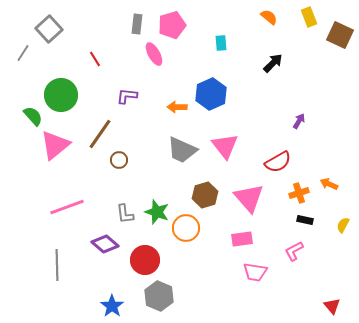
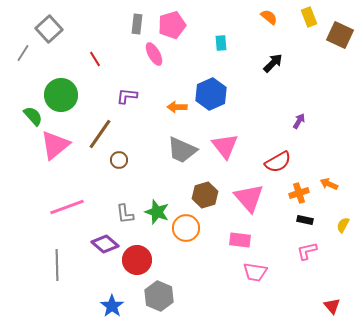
pink rectangle at (242, 239): moved 2 px left, 1 px down; rotated 15 degrees clockwise
pink L-shape at (294, 251): moved 13 px right; rotated 15 degrees clockwise
red circle at (145, 260): moved 8 px left
